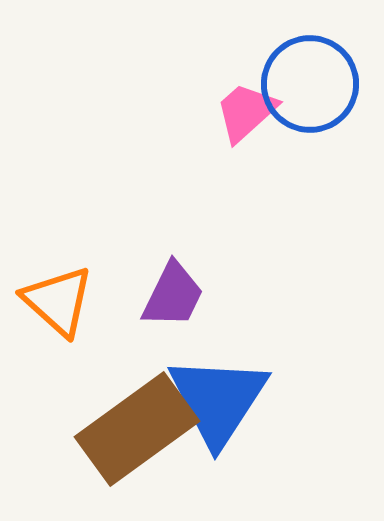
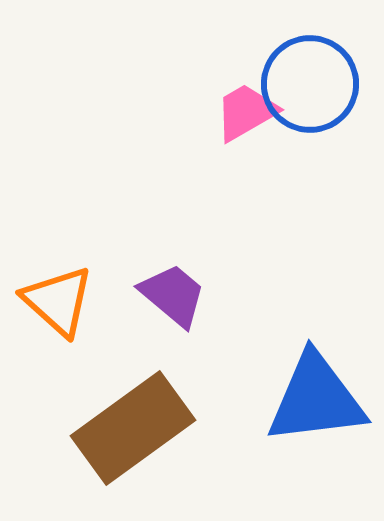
pink trapezoid: rotated 12 degrees clockwise
purple trapezoid: rotated 76 degrees counterclockwise
blue triangle: moved 98 px right, 1 px up; rotated 50 degrees clockwise
brown rectangle: moved 4 px left, 1 px up
